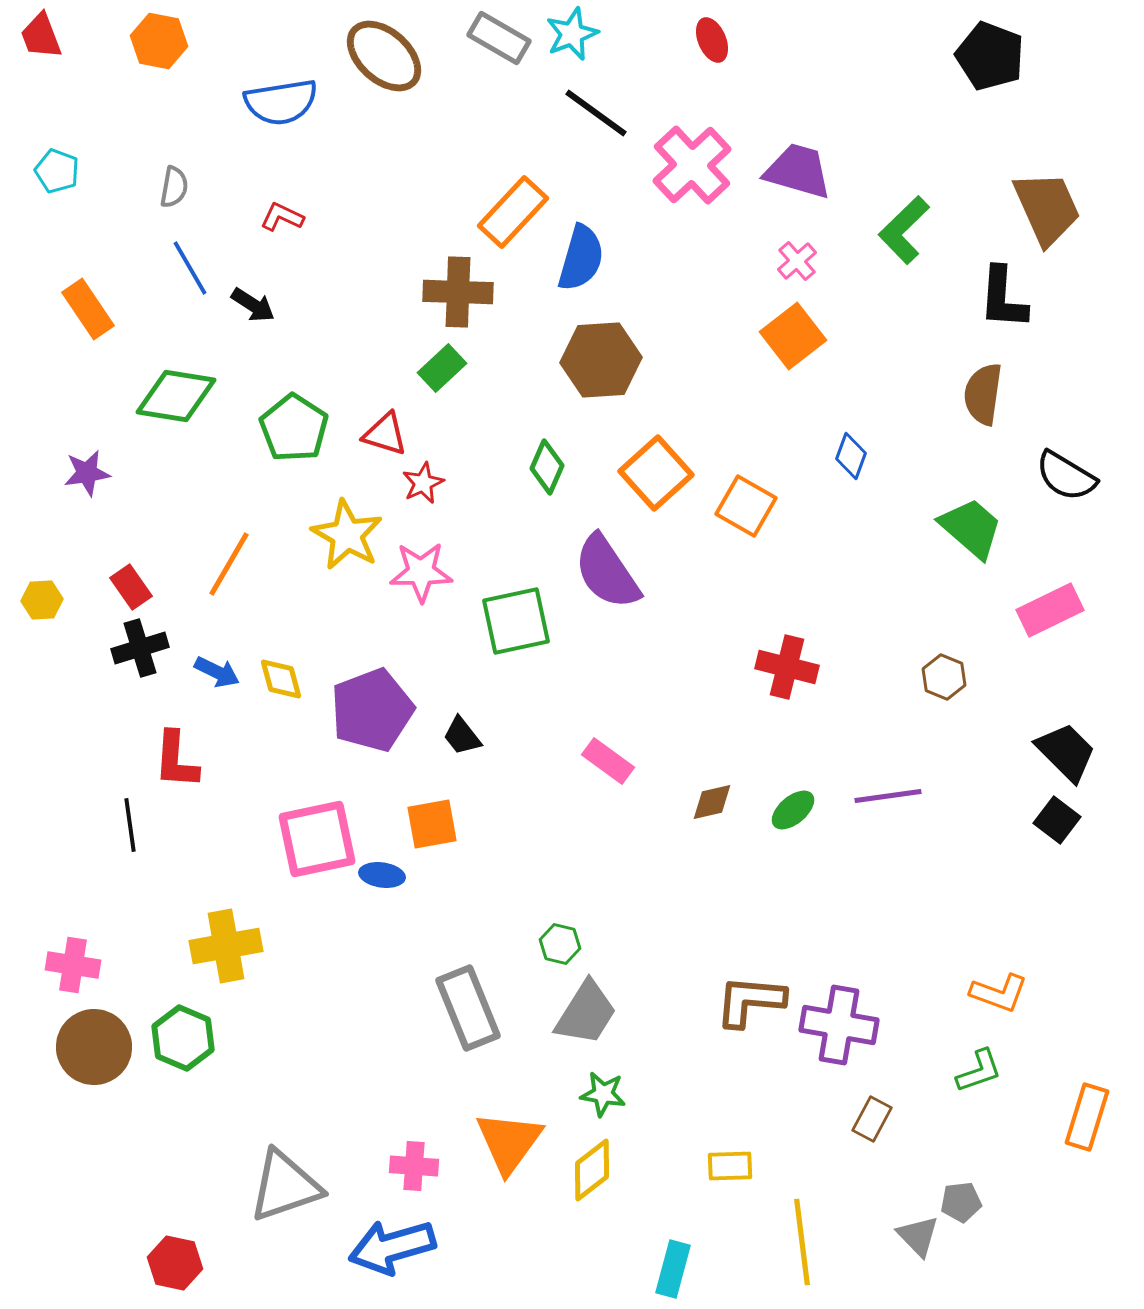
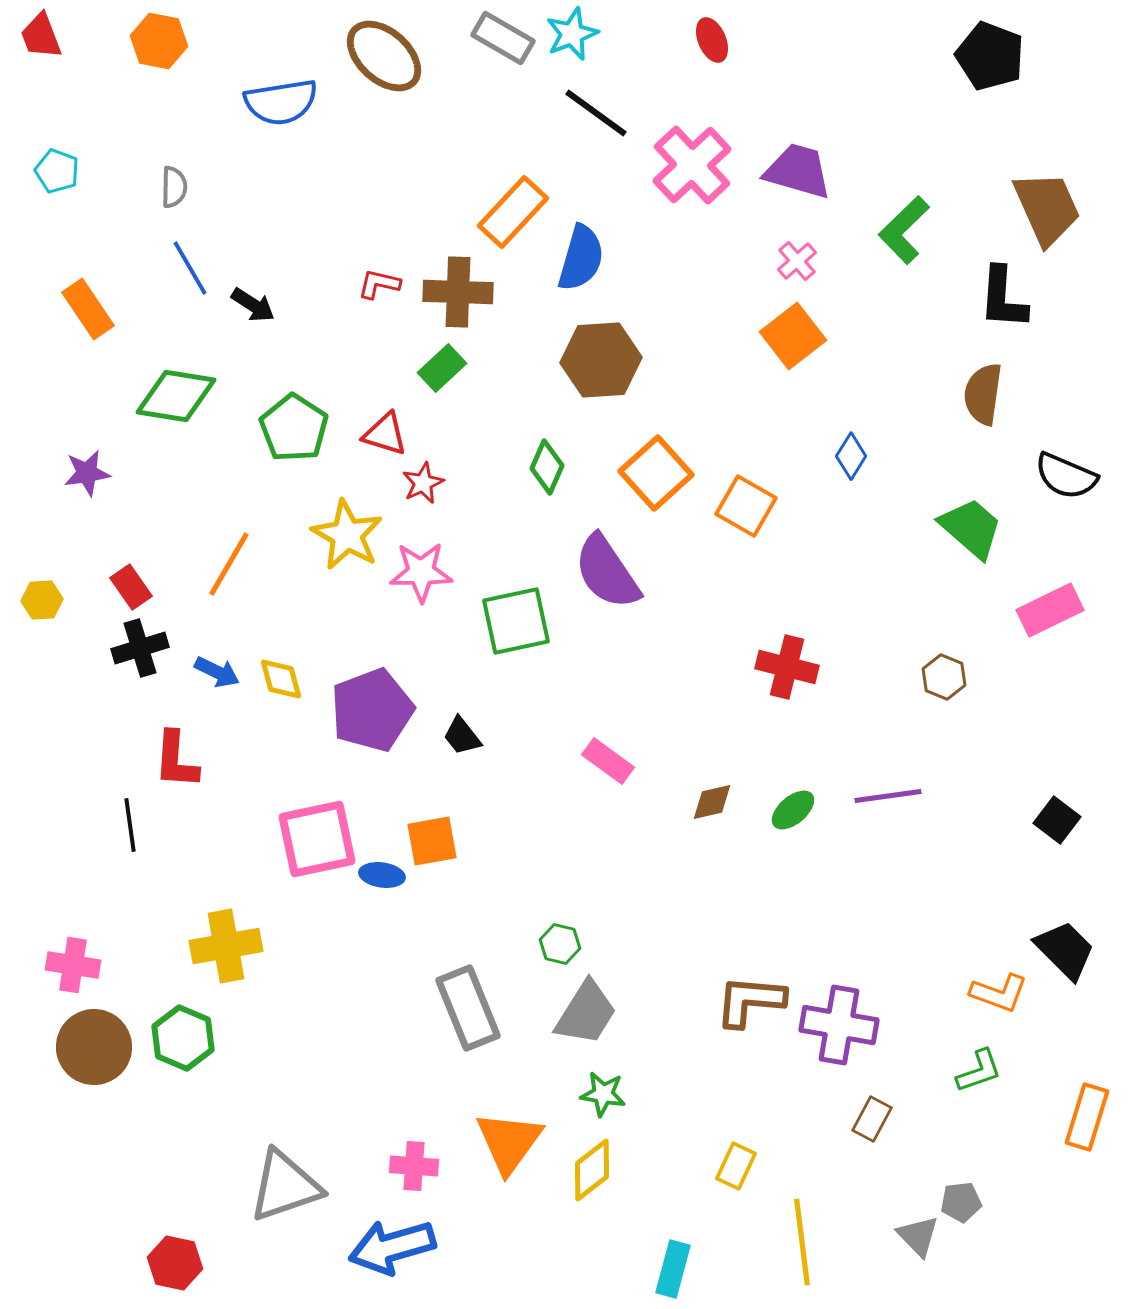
gray rectangle at (499, 38): moved 4 px right
gray semicircle at (174, 187): rotated 9 degrees counterclockwise
red L-shape at (282, 217): moved 97 px right, 67 px down; rotated 12 degrees counterclockwise
blue diamond at (851, 456): rotated 12 degrees clockwise
black semicircle at (1066, 476): rotated 8 degrees counterclockwise
black trapezoid at (1066, 752): moved 1 px left, 198 px down
orange square at (432, 824): moved 17 px down
yellow rectangle at (730, 1166): moved 6 px right; rotated 63 degrees counterclockwise
